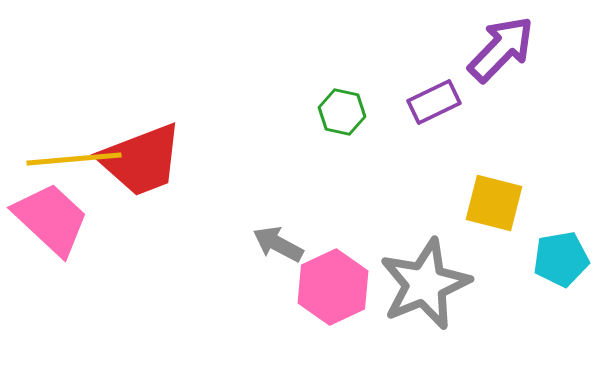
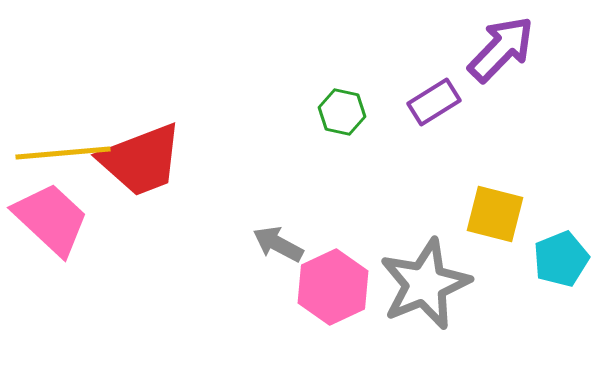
purple rectangle: rotated 6 degrees counterclockwise
yellow line: moved 11 px left, 6 px up
yellow square: moved 1 px right, 11 px down
cyan pentagon: rotated 12 degrees counterclockwise
